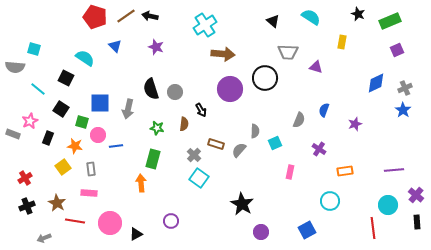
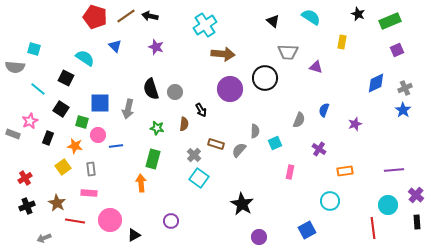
pink circle at (110, 223): moved 3 px up
purple circle at (261, 232): moved 2 px left, 5 px down
black triangle at (136, 234): moved 2 px left, 1 px down
